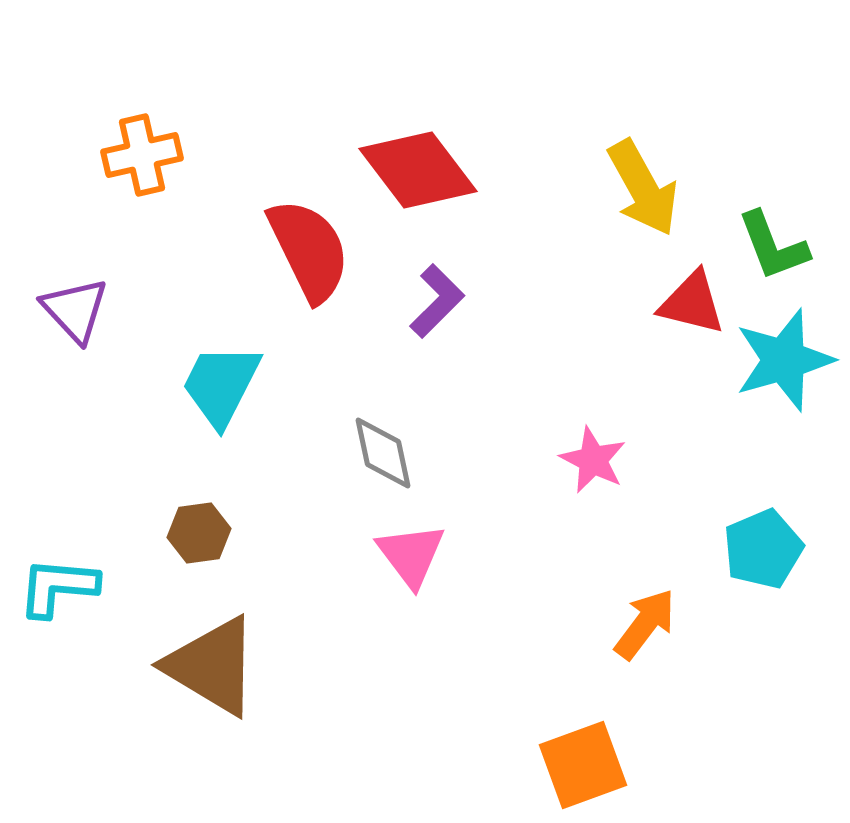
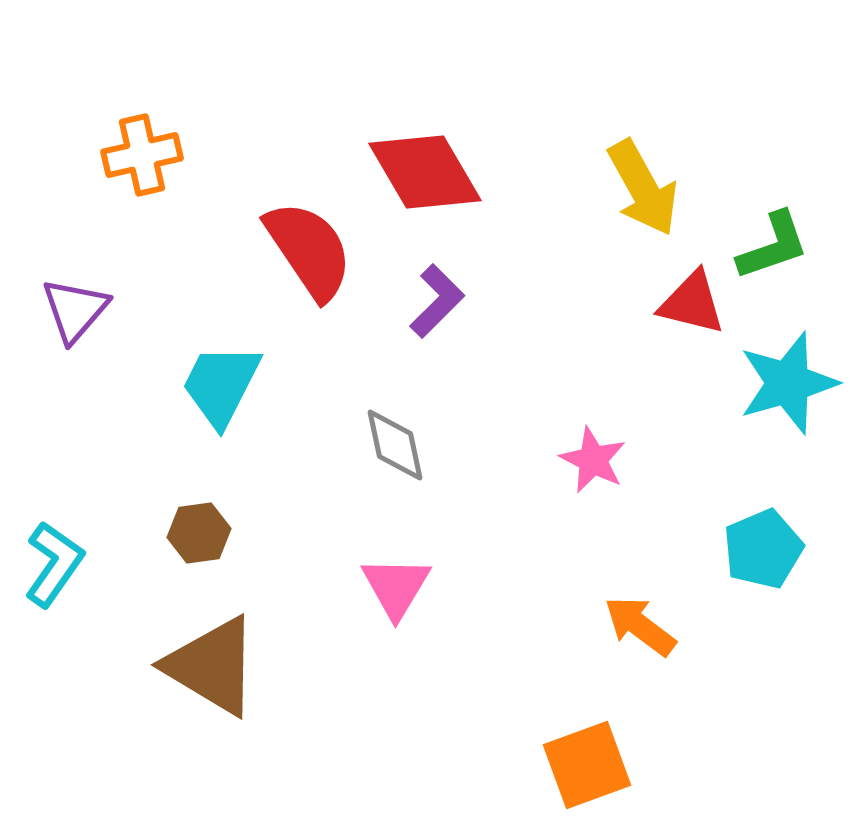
red diamond: moved 7 px right, 2 px down; rotated 7 degrees clockwise
green L-shape: rotated 88 degrees counterclockwise
red semicircle: rotated 8 degrees counterclockwise
purple triangle: rotated 24 degrees clockwise
cyan star: moved 4 px right, 23 px down
gray diamond: moved 12 px right, 8 px up
pink triangle: moved 15 px left, 32 px down; rotated 8 degrees clockwise
cyan L-shape: moved 4 px left, 23 px up; rotated 120 degrees clockwise
orange arrow: moved 5 px left, 2 px down; rotated 90 degrees counterclockwise
orange square: moved 4 px right
